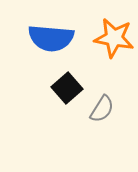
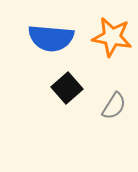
orange star: moved 2 px left, 1 px up
gray semicircle: moved 12 px right, 3 px up
